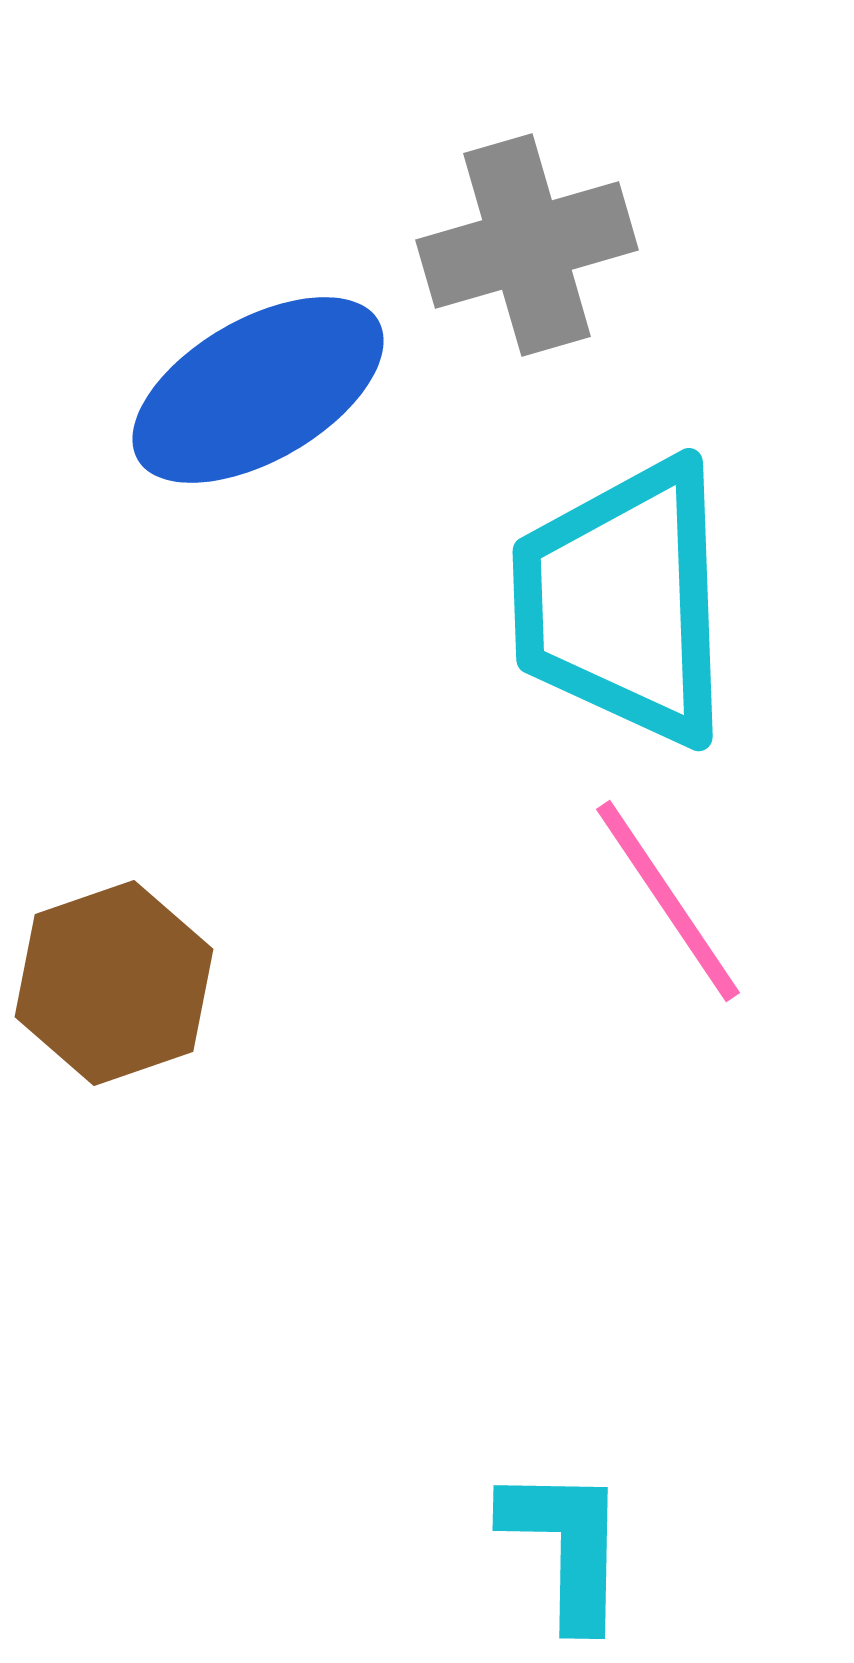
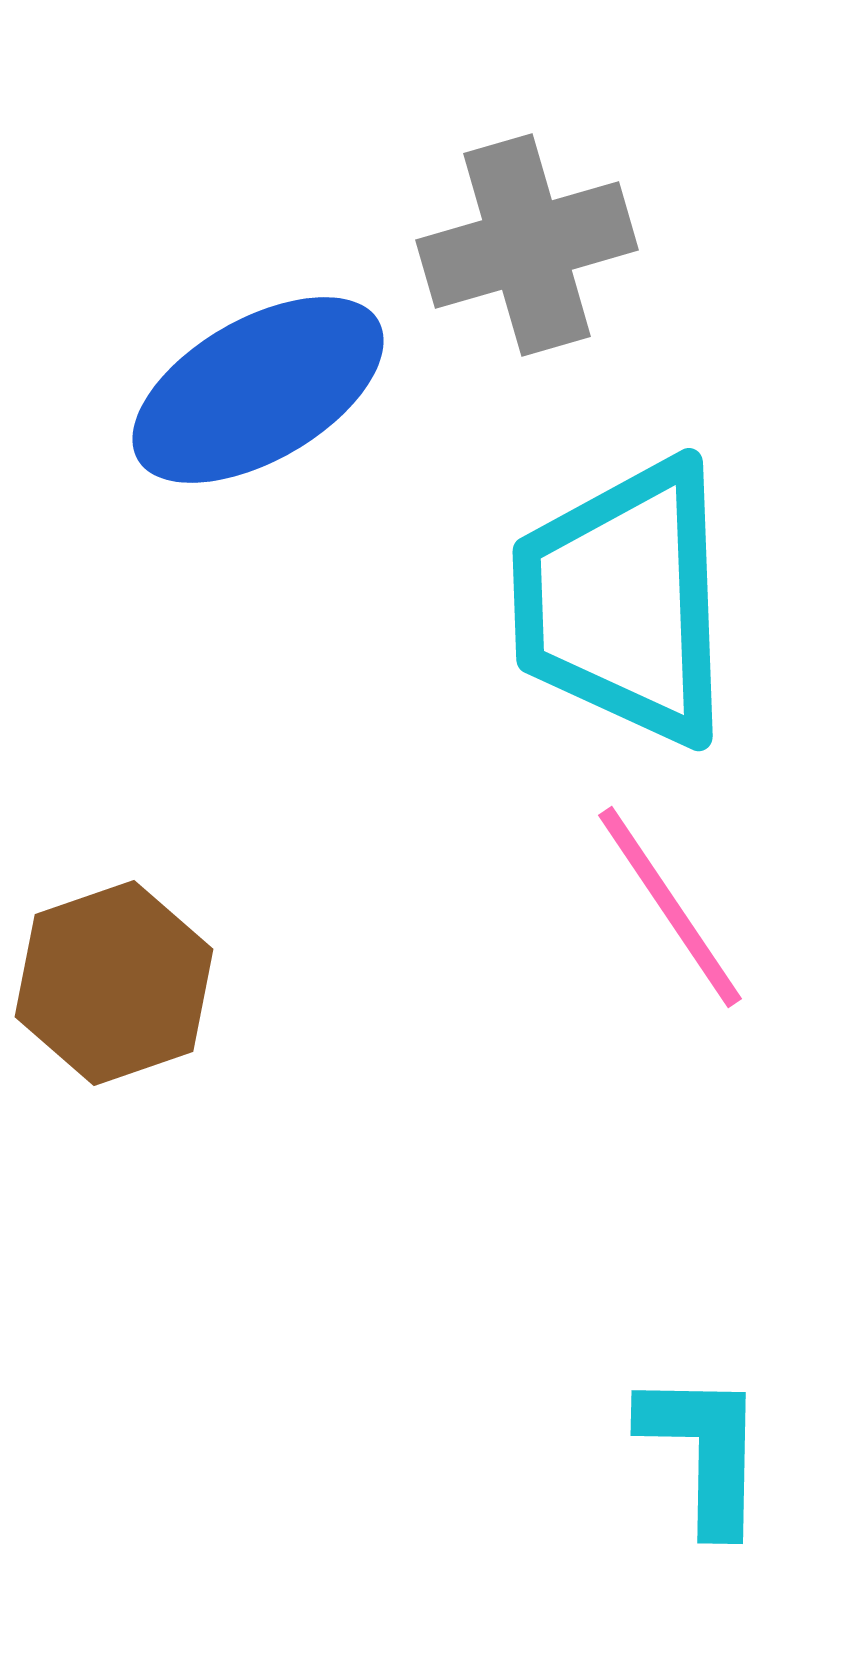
pink line: moved 2 px right, 6 px down
cyan L-shape: moved 138 px right, 95 px up
